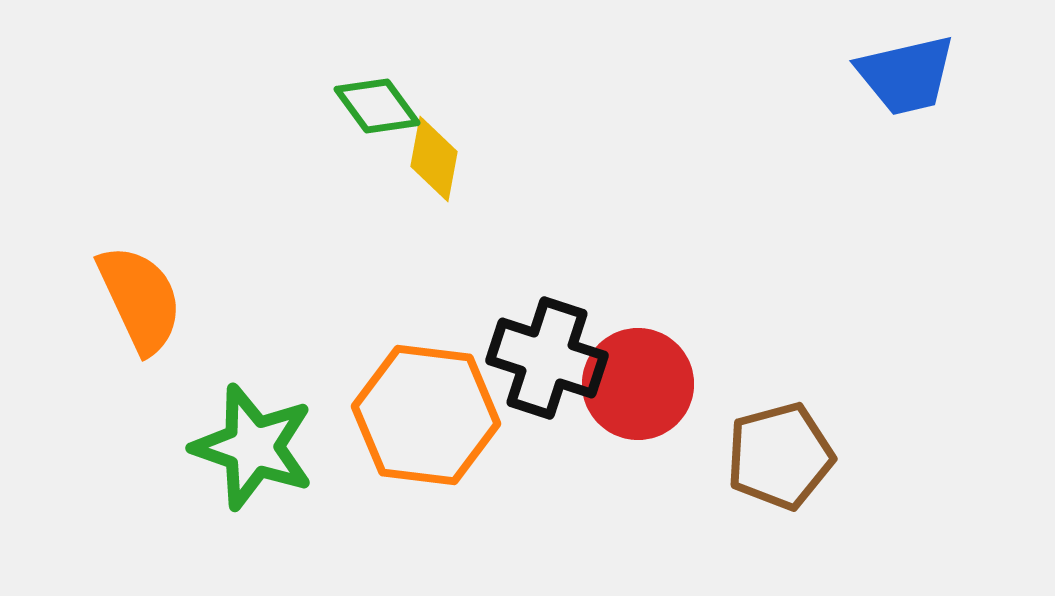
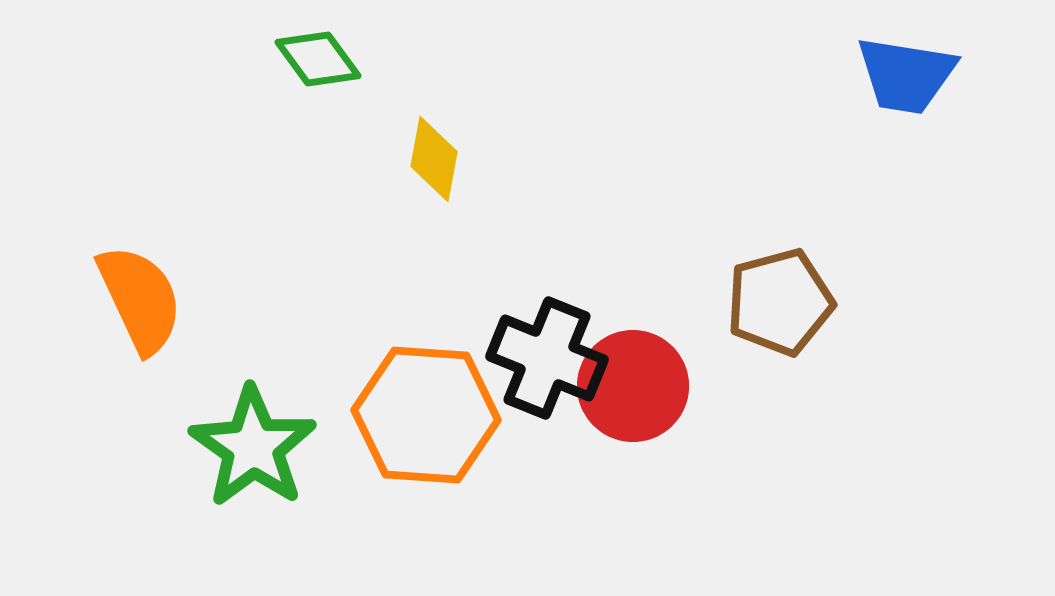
blue trapezoid: rotated 22 degrees clockwise
green diamond: moved 59 px left, 47 px up
black cross: rotated 4 degrees clockwise
red circle: moved 5 px left, 2 px down
orange hexagon: rotated 3 degrees counterclockwise
green star: rotated 16 degrees clockwise
brown pentagon: moved 154 px up
